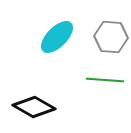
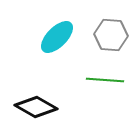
gray hexagon: moved 2 px up
black diamond: moved 2 px right
